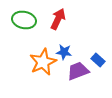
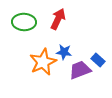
green ellipse: moved 2 px down; rotated 10 degrees counterclockwise
purple trapezoid: moved 2 px right, 1 px up
